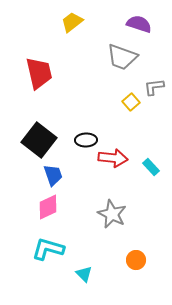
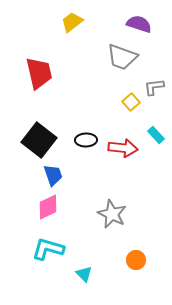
red arrow: moved 10 px right, 10 px up
cyan rectangle: moved 5 px right, 32 px up
